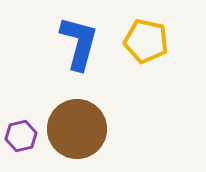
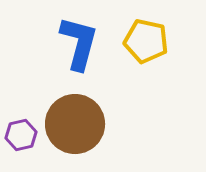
brown circle: moved 2 px left, 5 px up
purple hexagon: moved 1 px up
